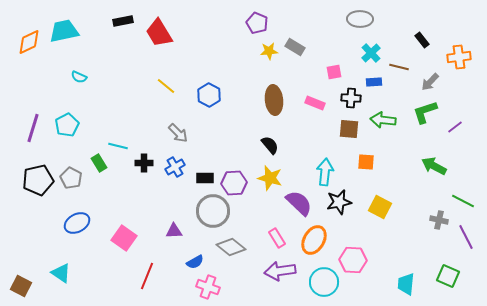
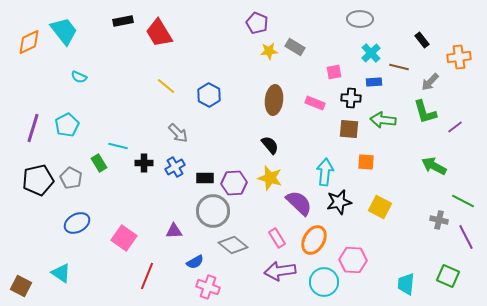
cyan trapezoid at (64, 31): rotated 64 degrees clockwise
brown ellipse at (274, 100): rotated 12 degrees clockwise
green L-shape at (425, 112): rotated 88 degrees counterclockwise
gray diamond at (231, 247): moved 2 px right, 2 px up
